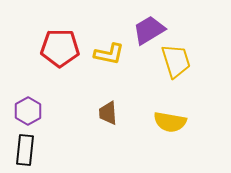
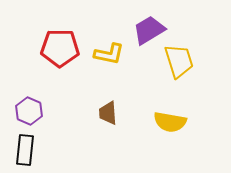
yellow trapezoid: moved 3 px right
purple hexagon: moved 1 px right; rotated 8 degrees counterclockwise
